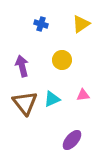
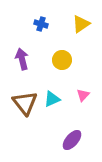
purple arrow: moved 7 px up
pink triangle: rotated 40 degrees counterclockwise
